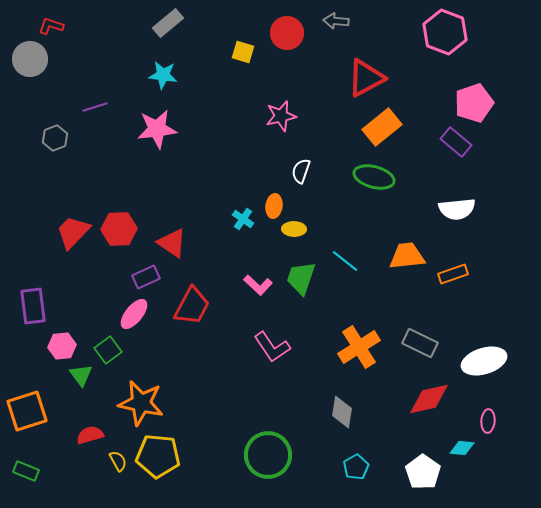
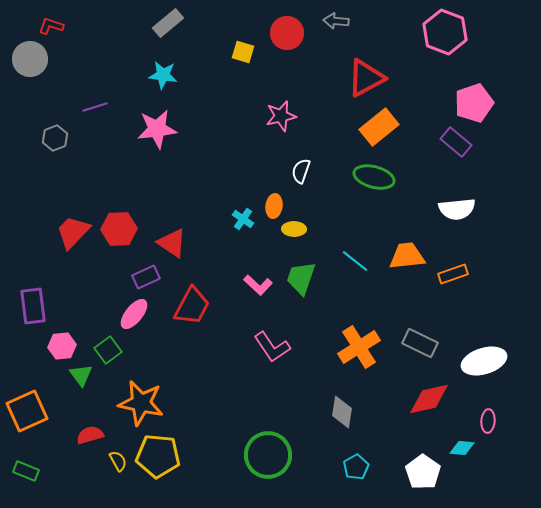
orange rectangle at (382, 127): moved 3 px left
cyan line at (345, 261): moved 10 px right
orange square at (27, 411): rotated 6 degrees counterclockwise
